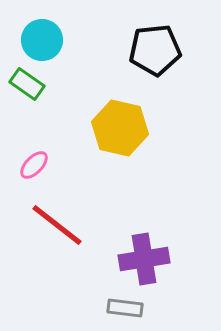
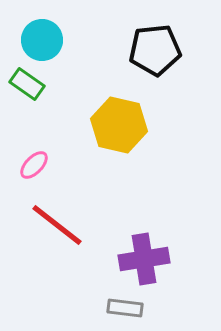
yellow hexagon: moved 1 px left, 3 px up
